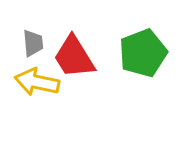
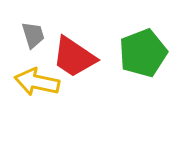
gray trapezoid: moved 8 px up; rotated 12 degrees counterclockwise
red trapezoid: rotated 24 degrees counterclockwise
